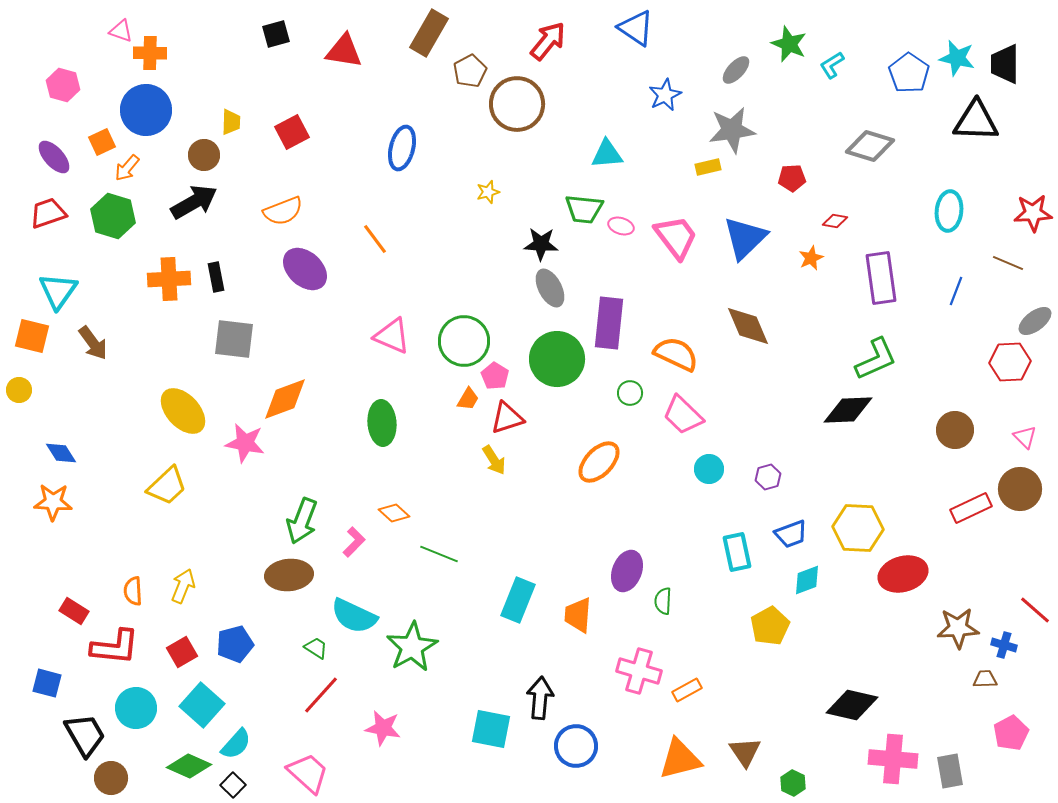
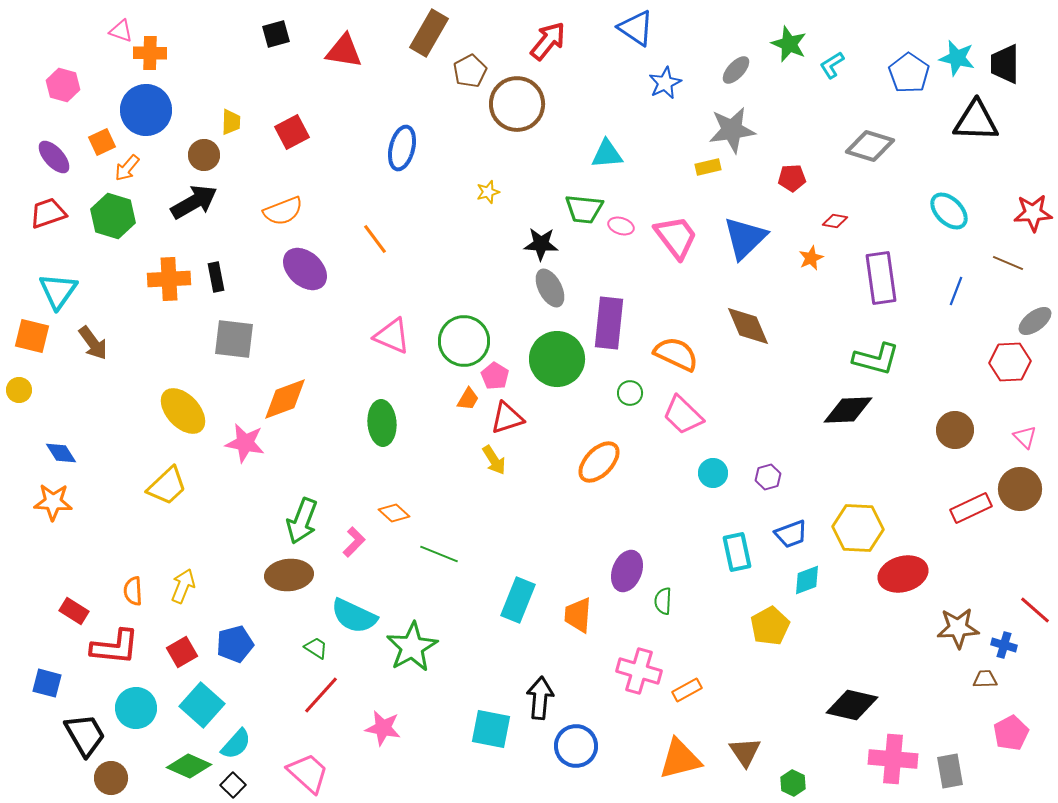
blue star at (665, 95): moved 12 px up
cyan ellipse at (949, 211): rotated 51 degrees counterclockwise
green L-shape at (876, 359): rotated 39 degrees clockwise
cyan circle at (709, 469): moved 4 px right, 4 px down
